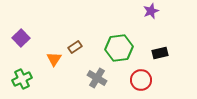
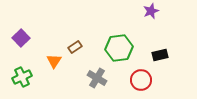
black rectangle: moved 2 px down
orange triangle: moved 2 px down
green cross: moved 2 px up
